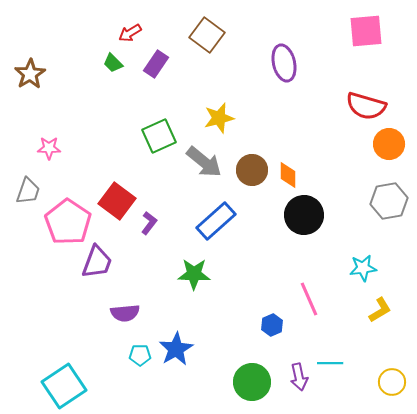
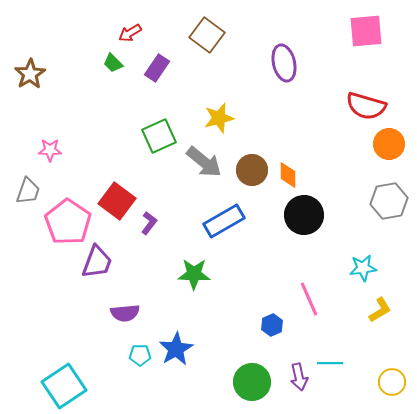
purple rectangle: moved 1 px right, 4 px down
pink star: moved 1 px right, 2 px down
blue rectangle: moved 8 px right; rotated 12 degrees clockwise
